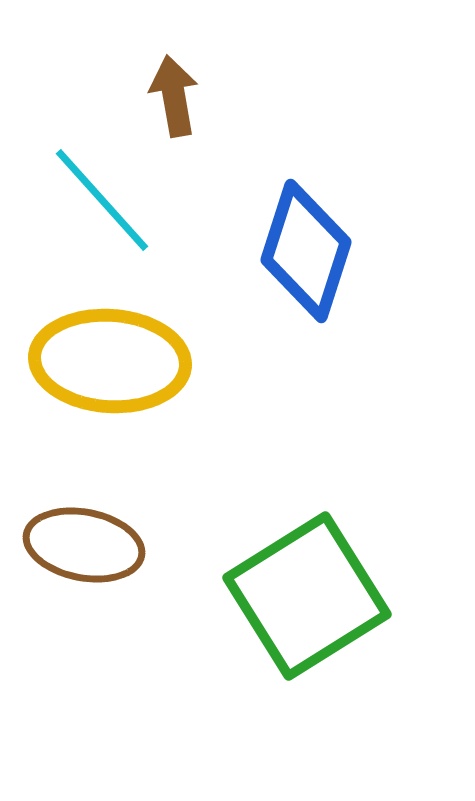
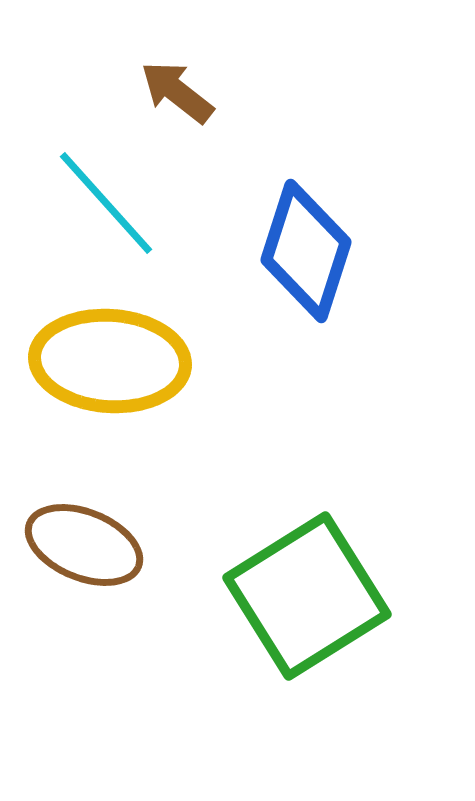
brown arrow: moved 3 px right, 4 px up; rotated 42 degrees counterclockwise
cyan line: moved 4 px right, 3 px down
brown ellipse: rotated 11 degrees clockwise
